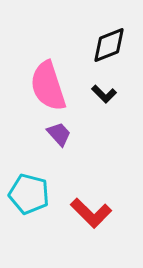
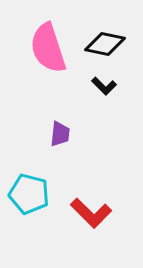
black diamond: moved 4 px left, 1 px up; rotated 33 degrees clockwise
pink semicircle: moved 38 px up
black L-shape: moved 8 px up
purple trapezoid: moved 1 px right; rotated 48 degrees clockwise
